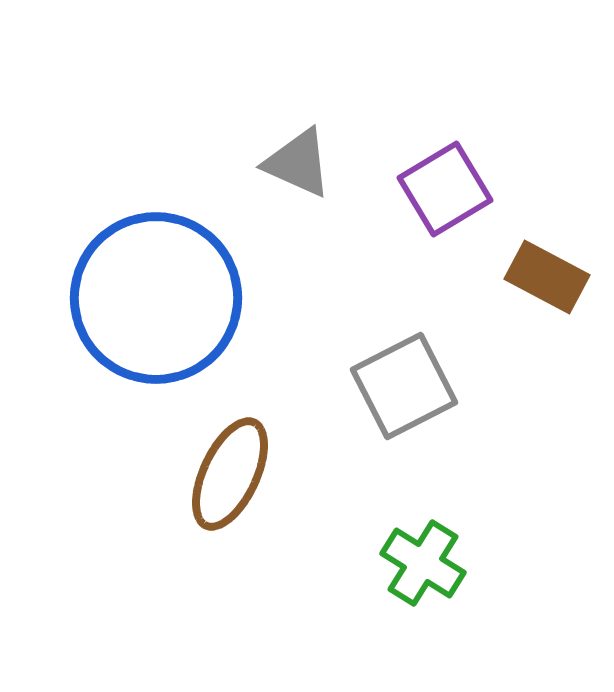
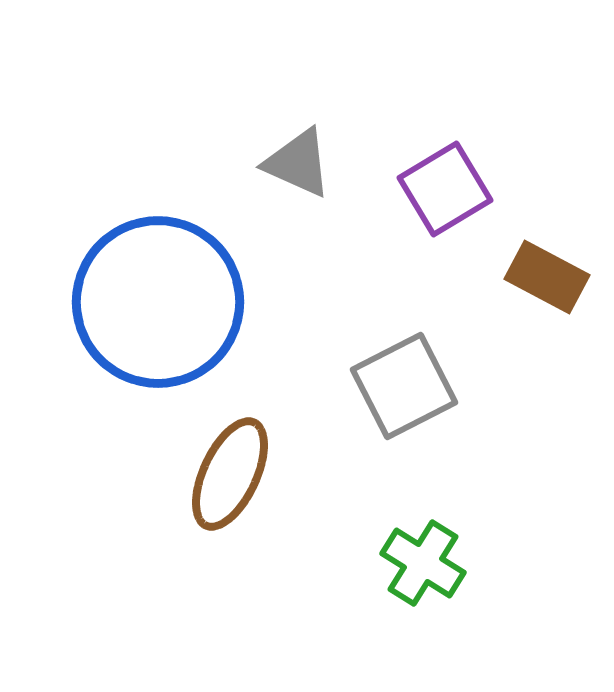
blue circle: moved 2 px right, 4 px down
